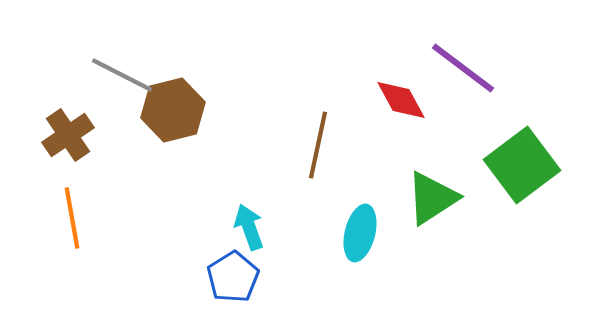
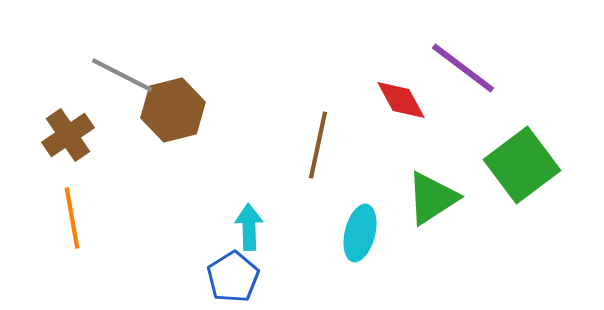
cyan arrow: rotated 18 degrees clockwise
